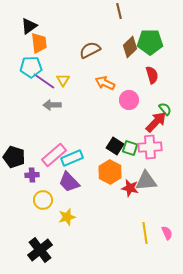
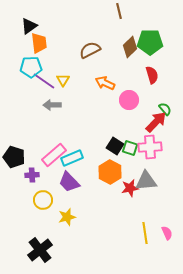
red star: rotated 24 degrees counterclockwise
